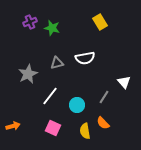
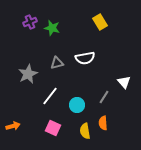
orange semicircle: rotated 40 degrees clockwise
